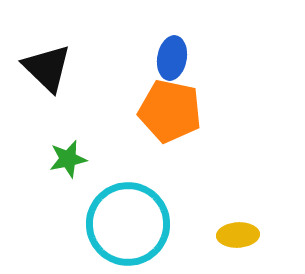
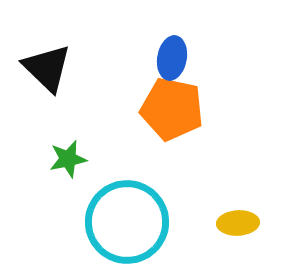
orange pentagon: moved 2 px right, 2 px up
cyan circle: moved 1 px left, 2 px up
yellow ellipse: moved 12 px up
